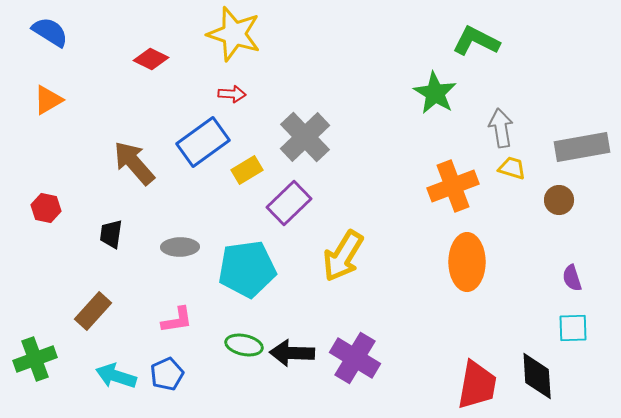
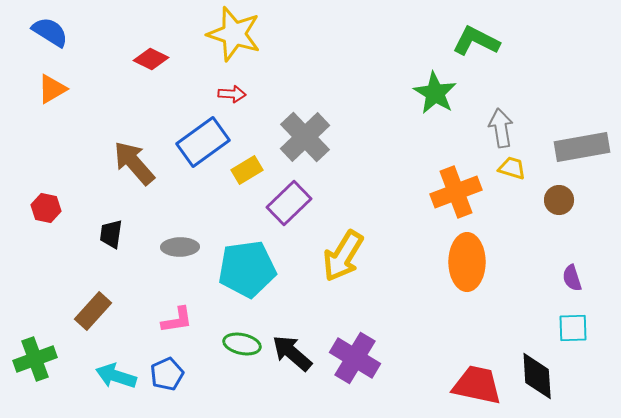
orange triangle: moved 4 px right, 11 px up
orange cross: moved 3 px right, 6 px down
green ellipse: moved 2 px left, 1 px up
black arrow: rotated 39 degrees clockwise
red trapezoid: rotated 88 degrees counterclockwise
